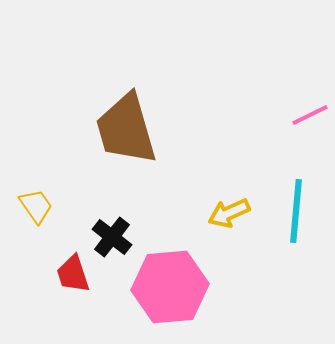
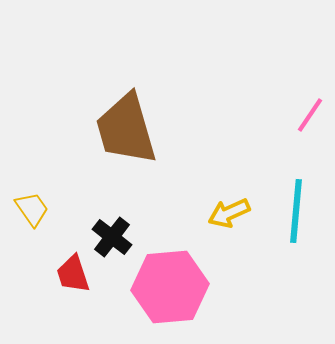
pink line: rotated 30 degrees counterclockwise
yellow trapezoid: moved 4 px left, 3 px down
